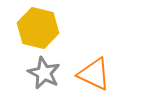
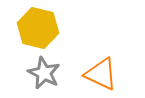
orange triangle: moved 7 px right
